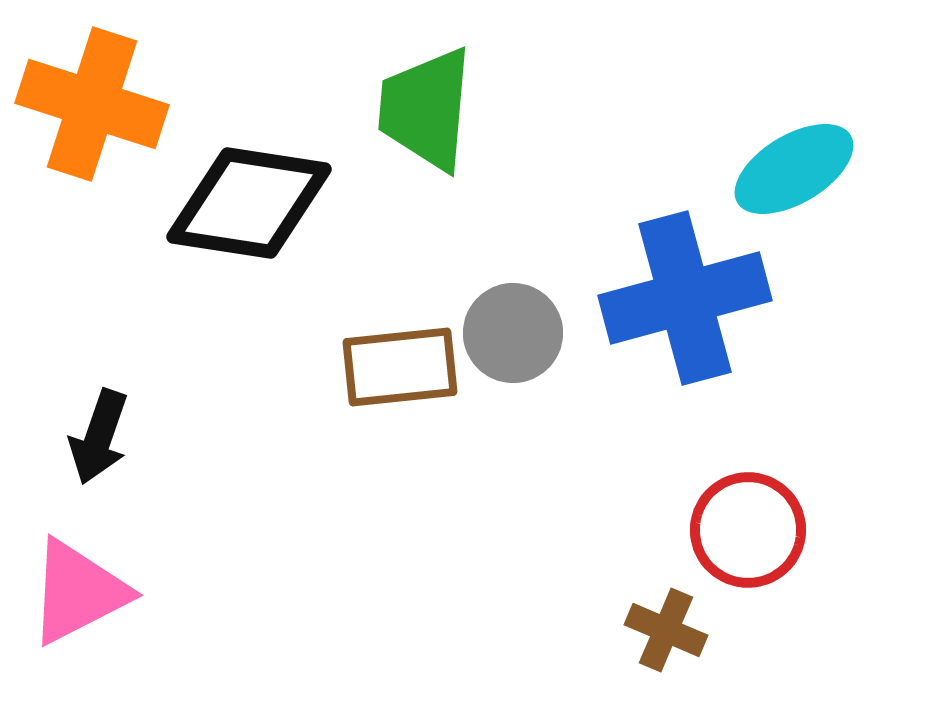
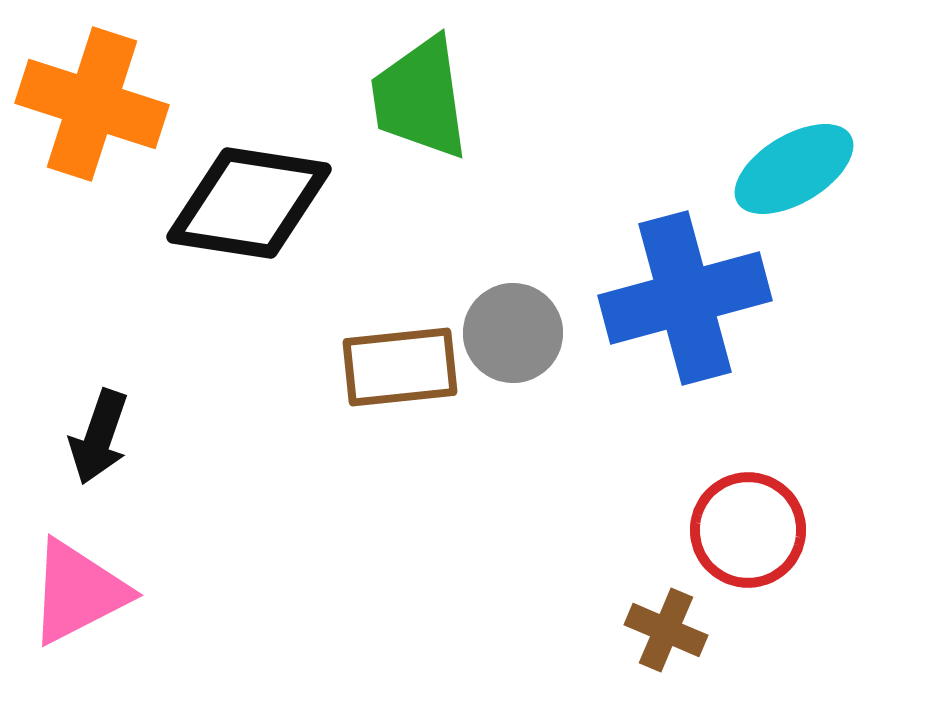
green trapezoid: moved 6 px left, 11 px up; rotated 13 degrees counterclockwise
